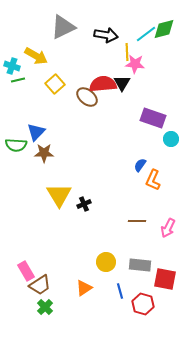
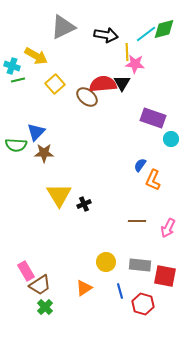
red square: moved 3 px up
